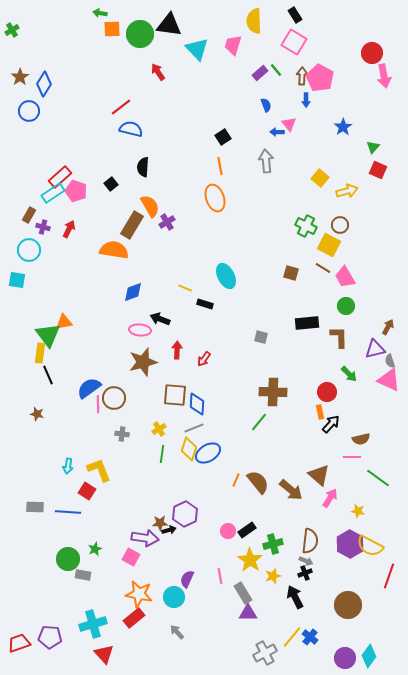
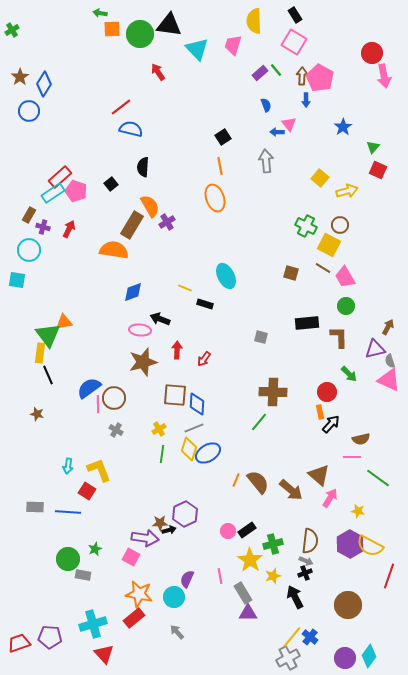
gray cross at (122, 434): moved 6 px left, 4 px up; rotated 24 degrees clockwise
gray cross at (265, 653): moved 23 px right, 5 px down
